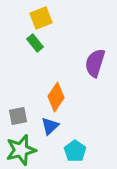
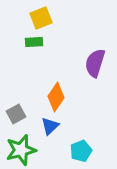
green rectangle: moved 1 px left, 1 px up; rotated 54 degrees counterclockwise
gray square: moved 2 px left, 2 px up; rotated 18 degrees counterclockwise
cyan pentagon: moved 6 px right; rotated 15 degrees clockwise
